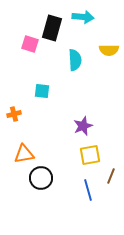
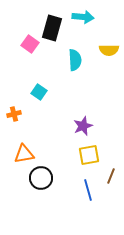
pink square: rotated 18 degrees clockwise
cyan square: moved 3 px left, 1 px down; rotated 28 degrees clockwise
yellow square: moved 1 px left
